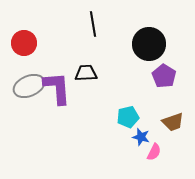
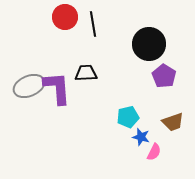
red circle: moved 41 px right, 26 px up
